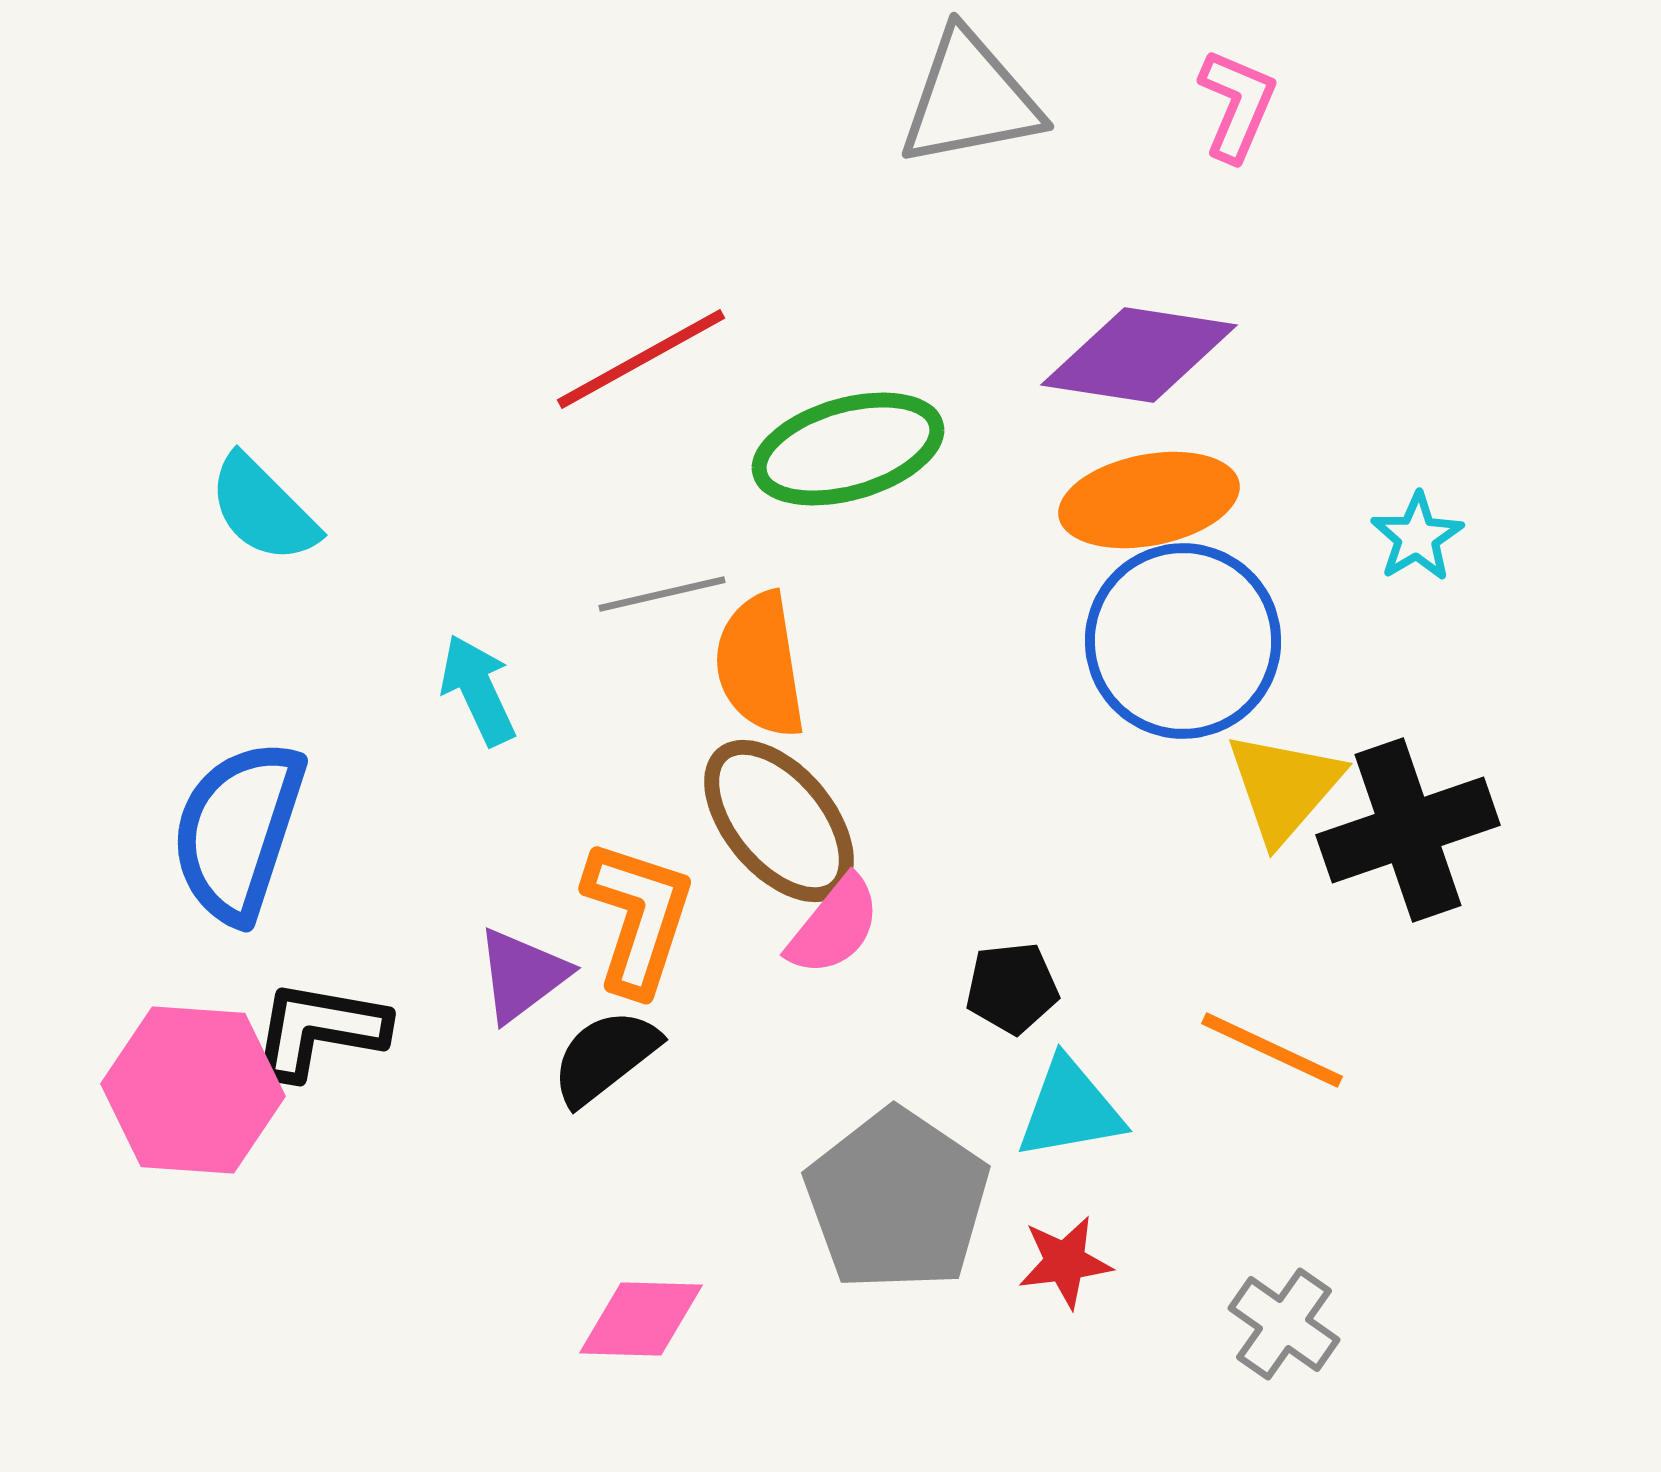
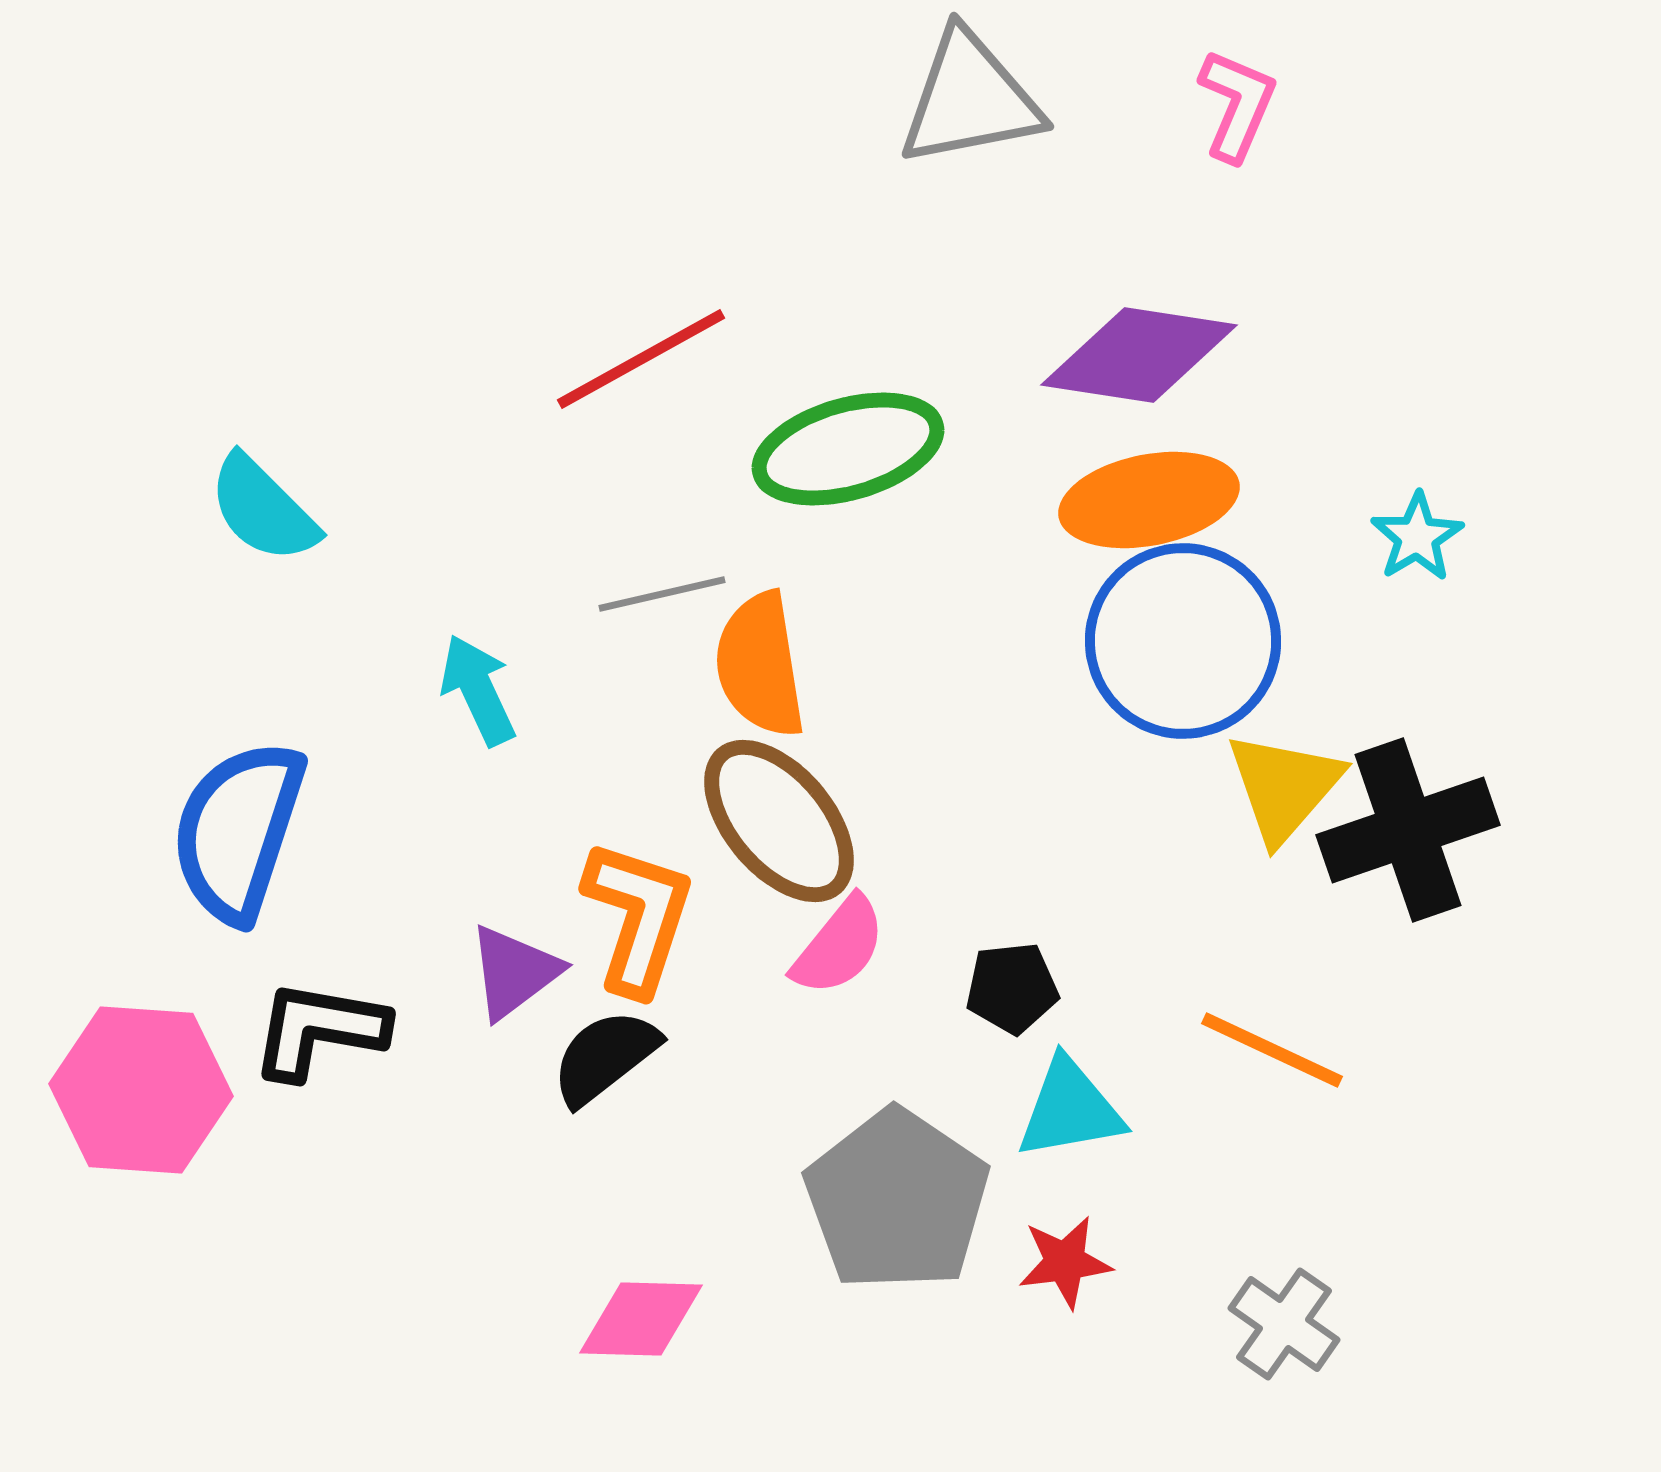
pink semicircle: moved 5 px right, 20 px down
purple triangle: moved 8 px left, 3 px up
pink hexagon: moved 52 px left
